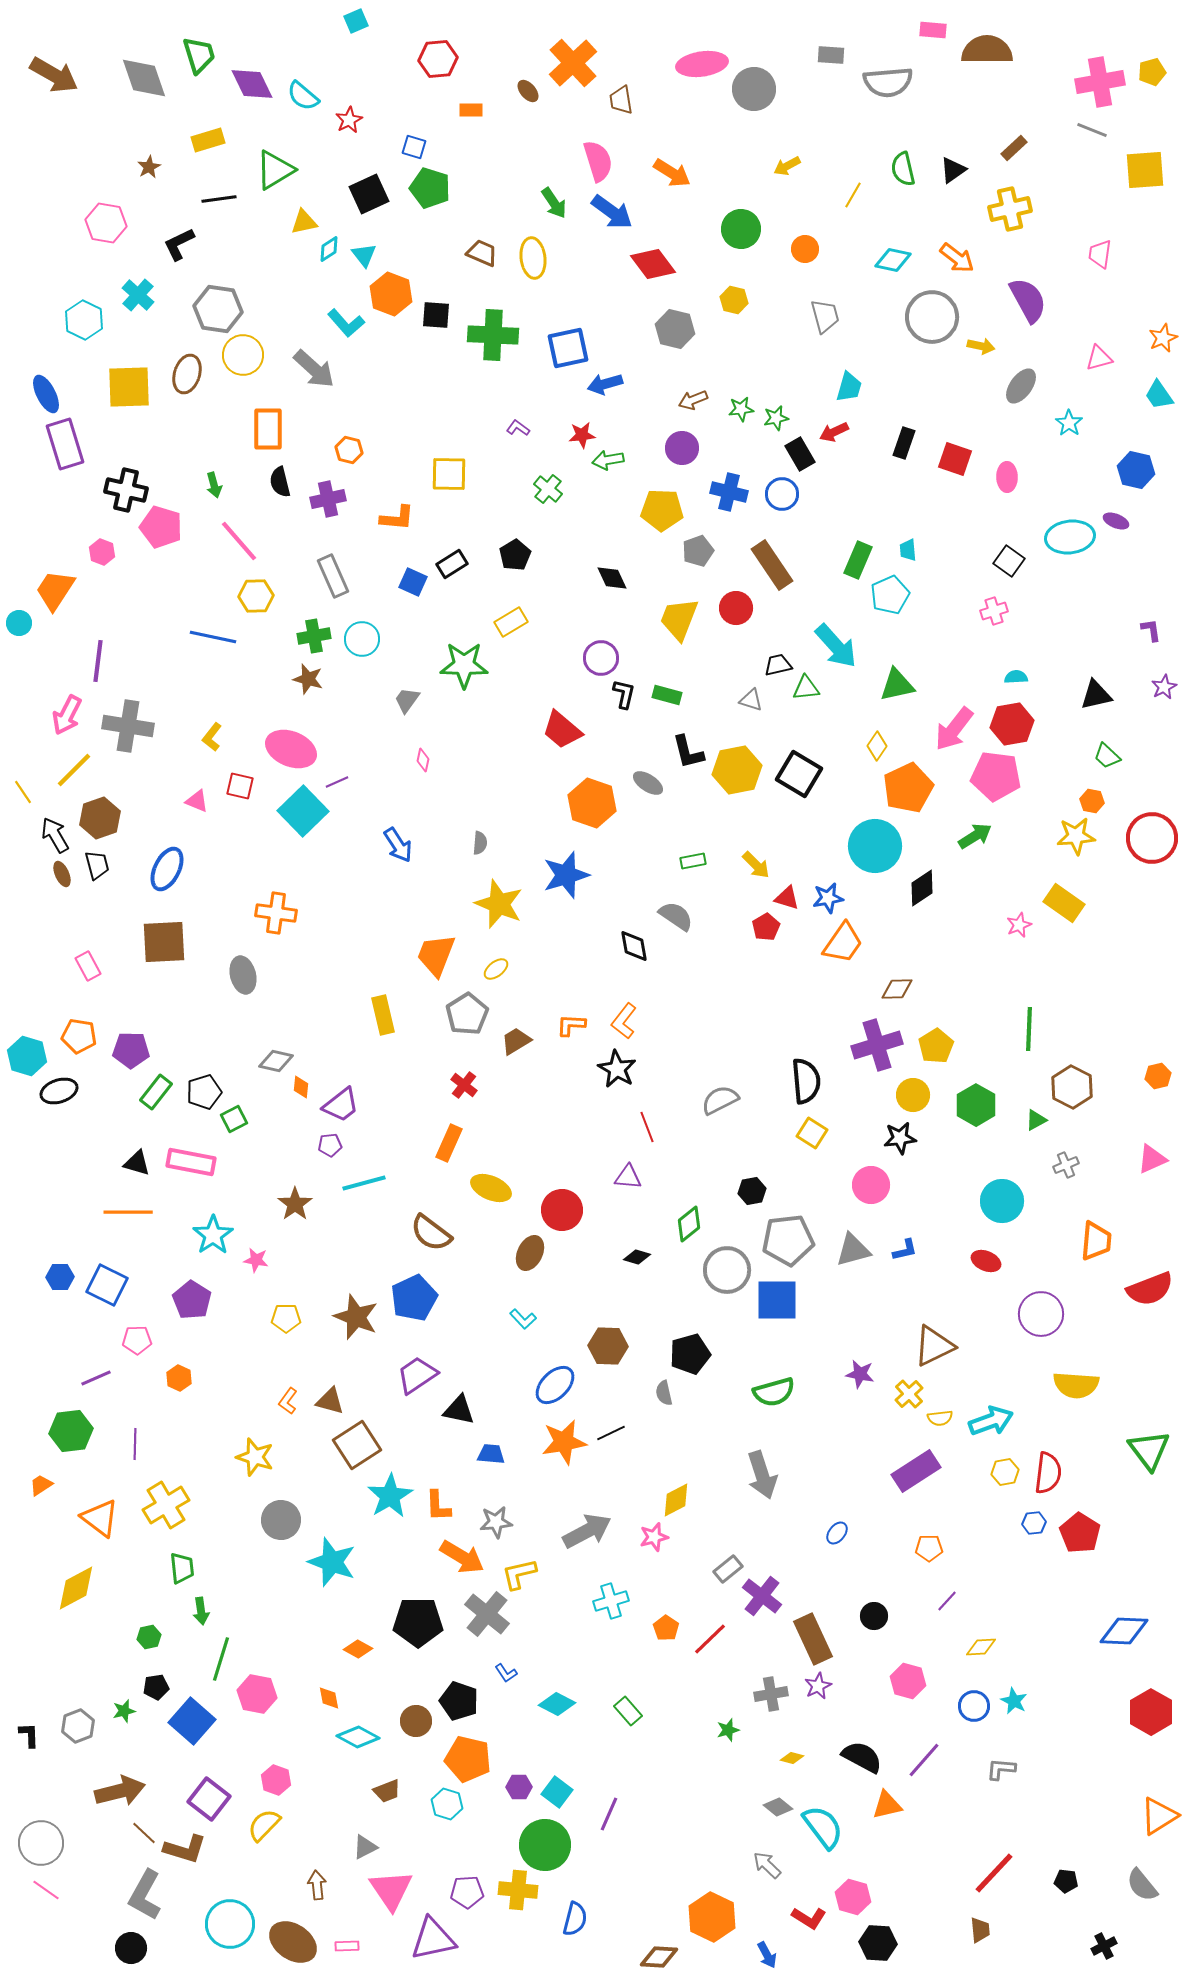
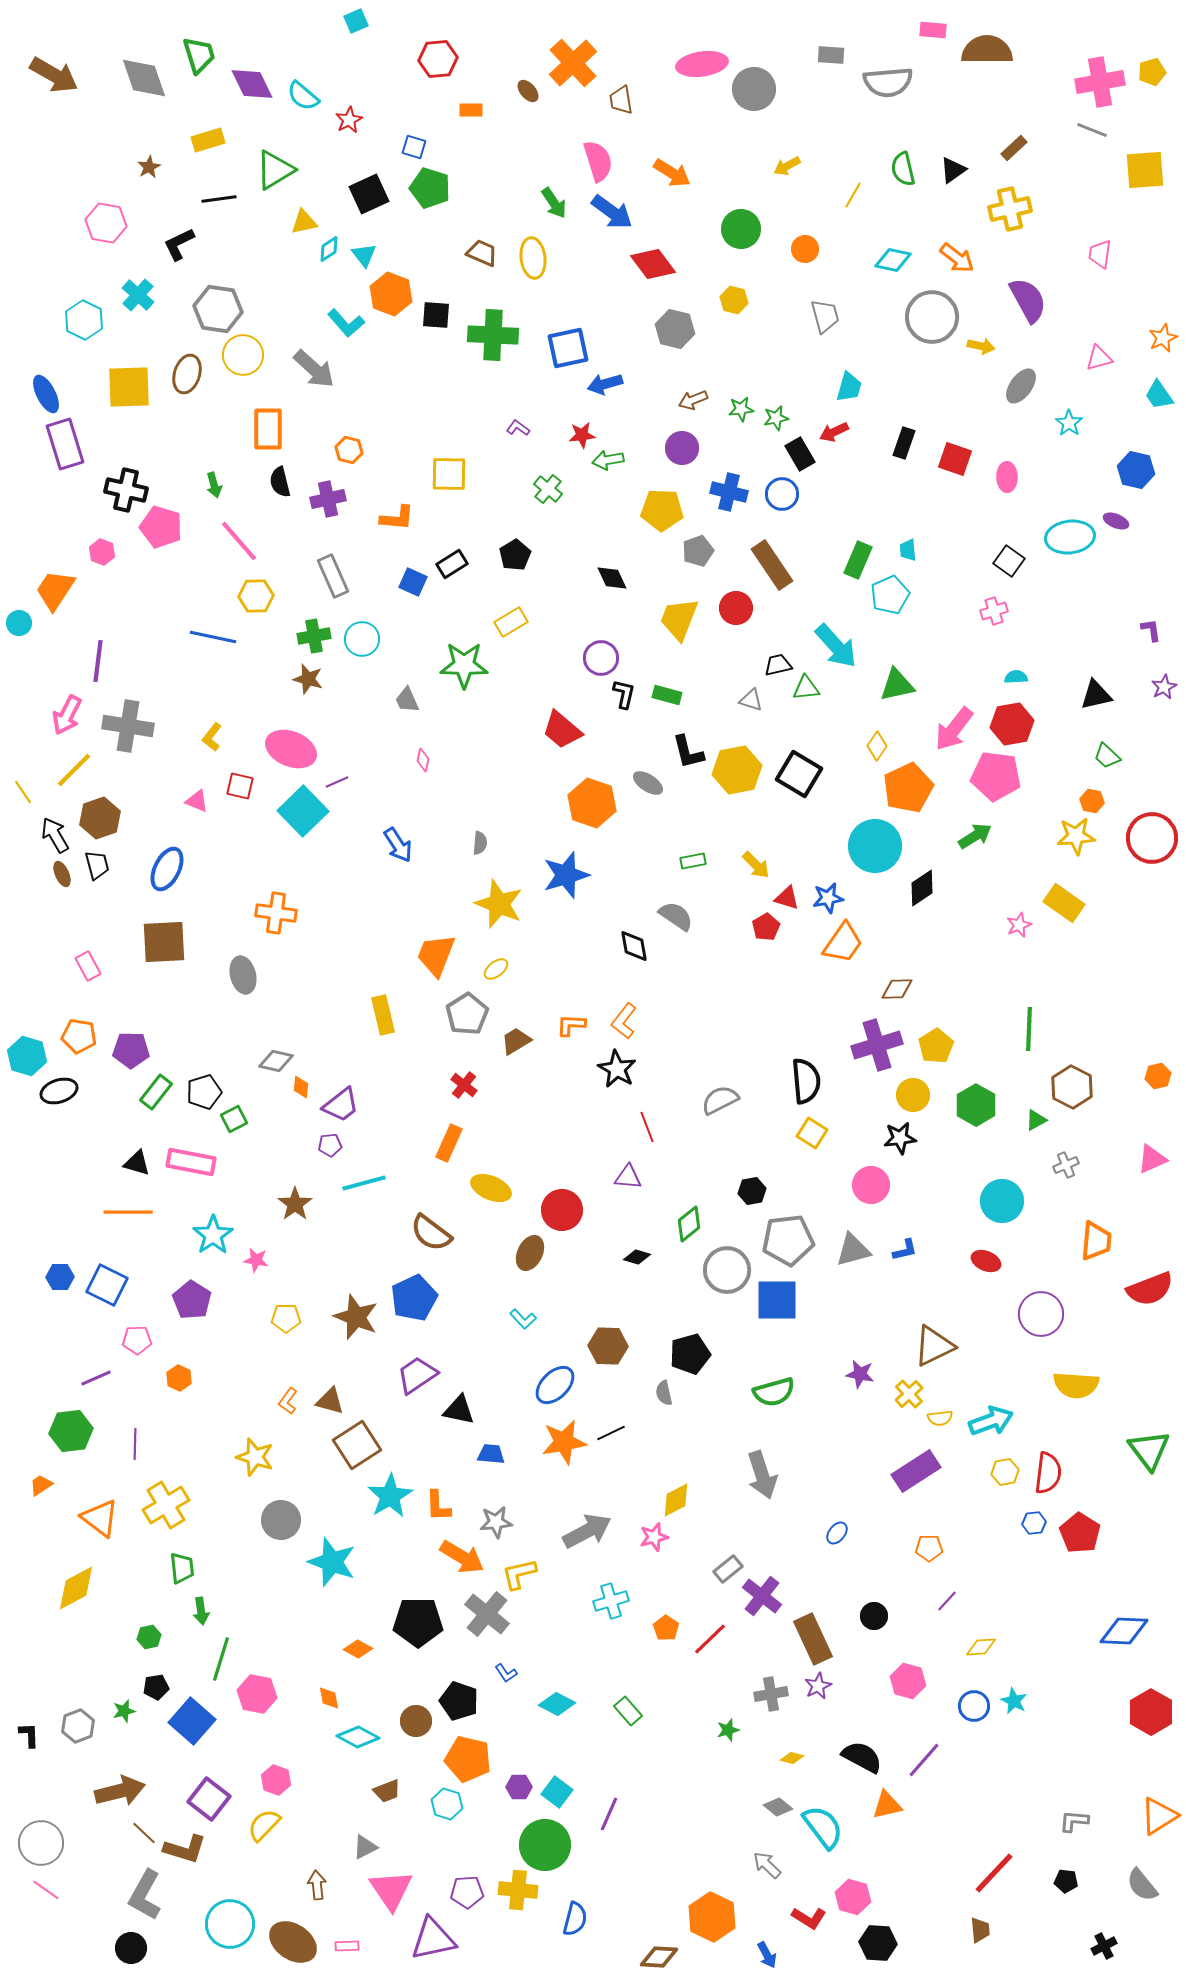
gray trapezoid at (407, 700): rotated 60 degrees counterclockwise
gray L-shape at (1001, 1769): moved 73 px right, 52 px down
